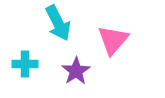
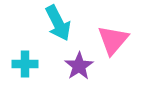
purple star: moved 3 px right, 5 px up
